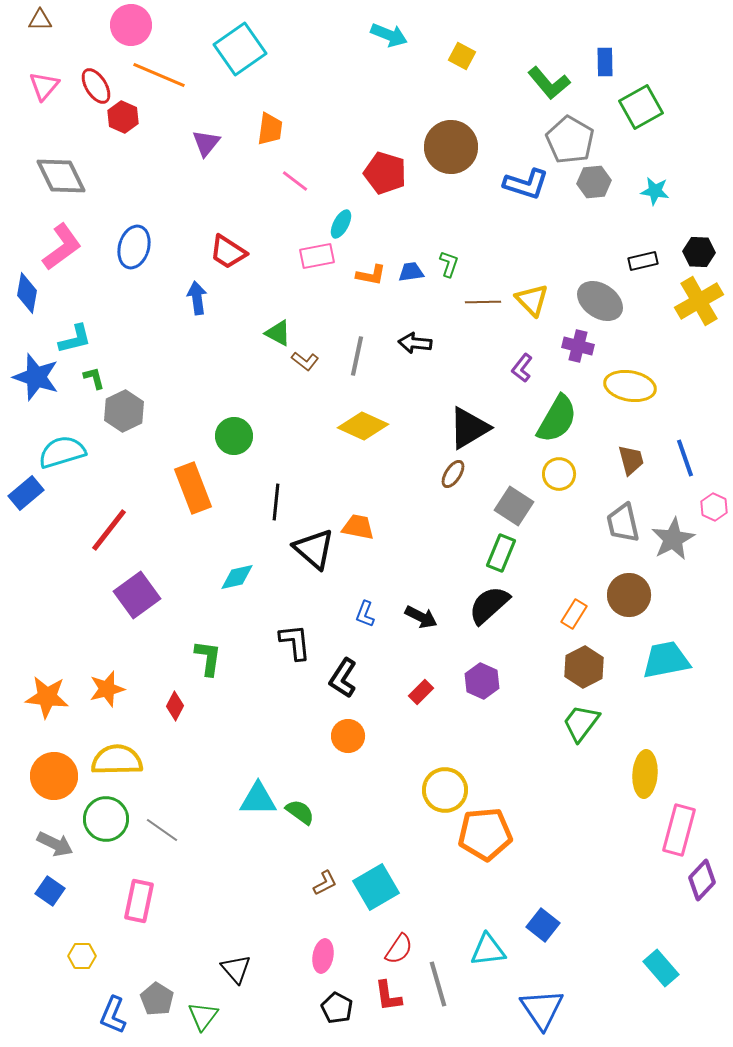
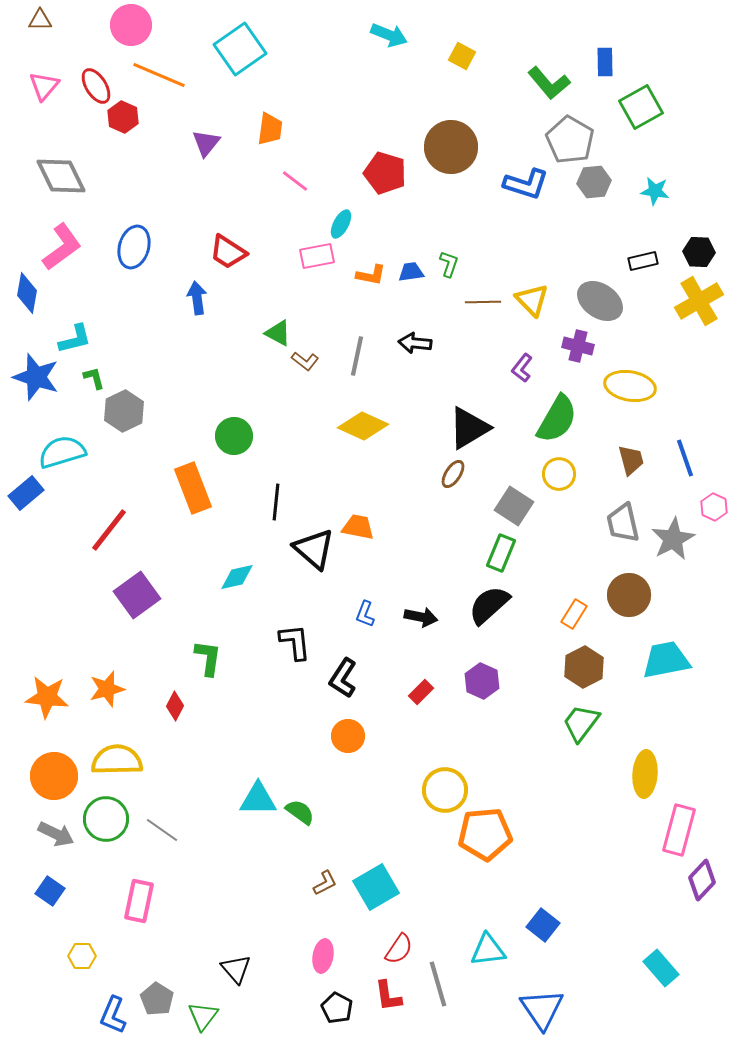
black arrow at (421, 617): rotated 16 degrees counterclockwise
gray arrow at (55, 844): moved 1 px right, 10 px up
